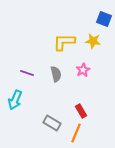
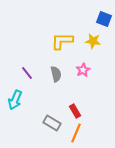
yellow L-shape: moved 2 px left, 1 px up
purple line: rotated 32 degrees clockwise
red rectangle: moved 6 px left
